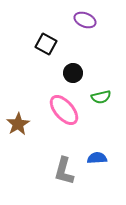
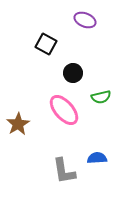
gray L-shape: rotated 24 degrees counterclockwise
